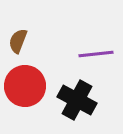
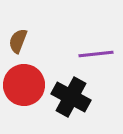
red circle: moved 1 px left, 1 px up
black cross: moved 6 px left, 3 px up
